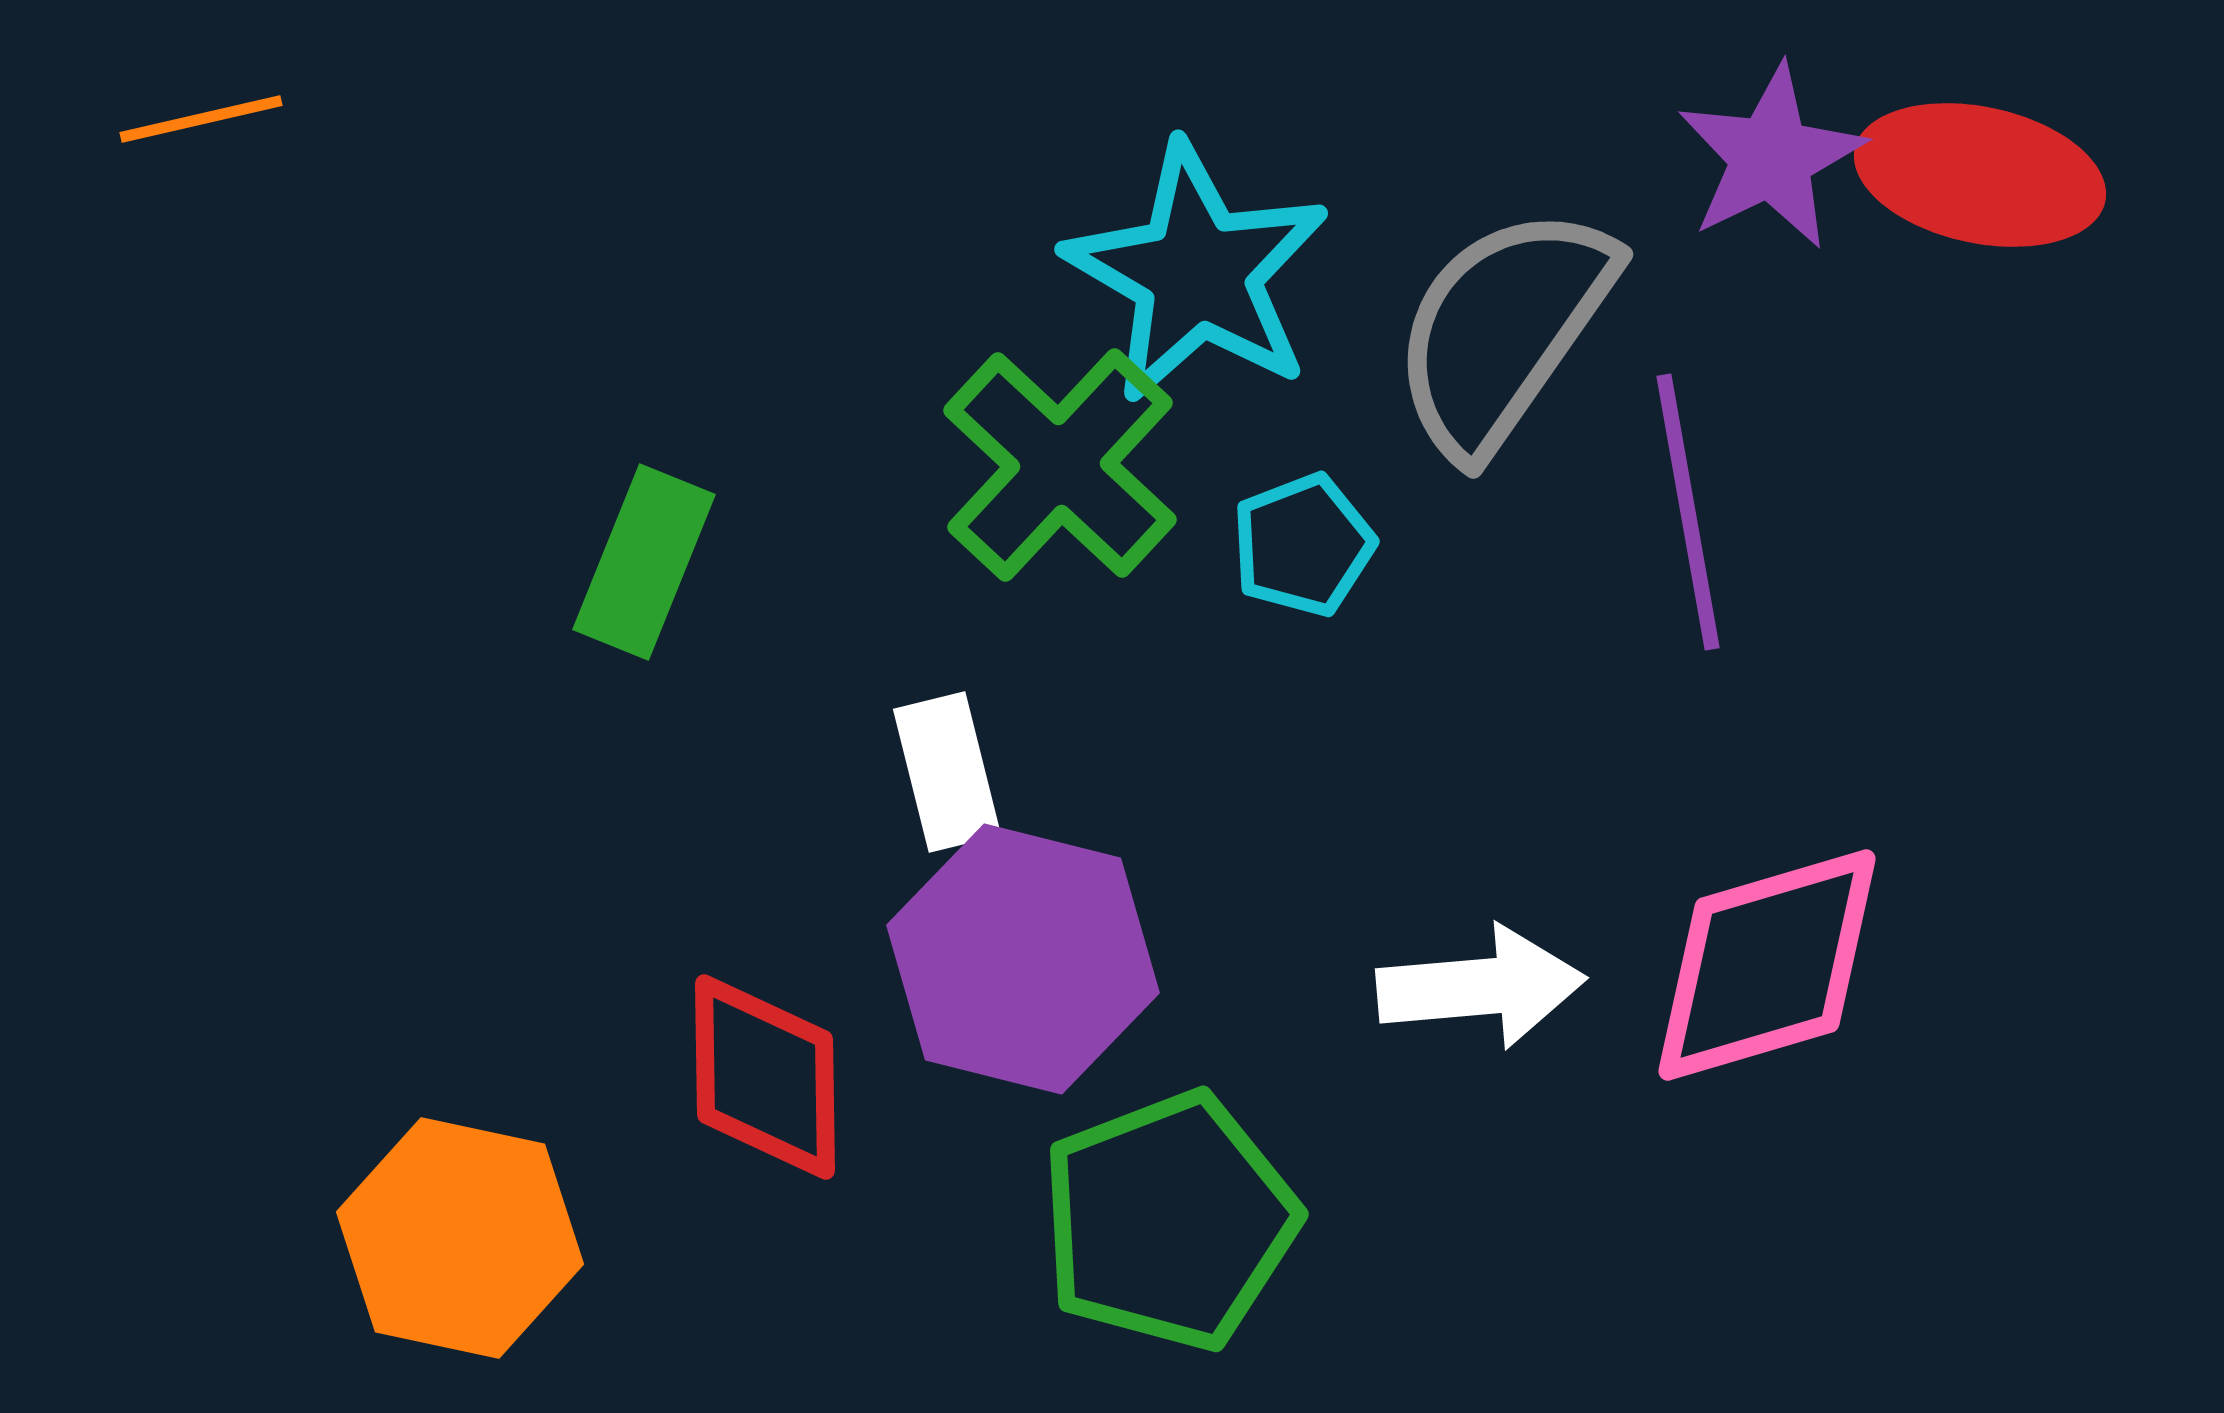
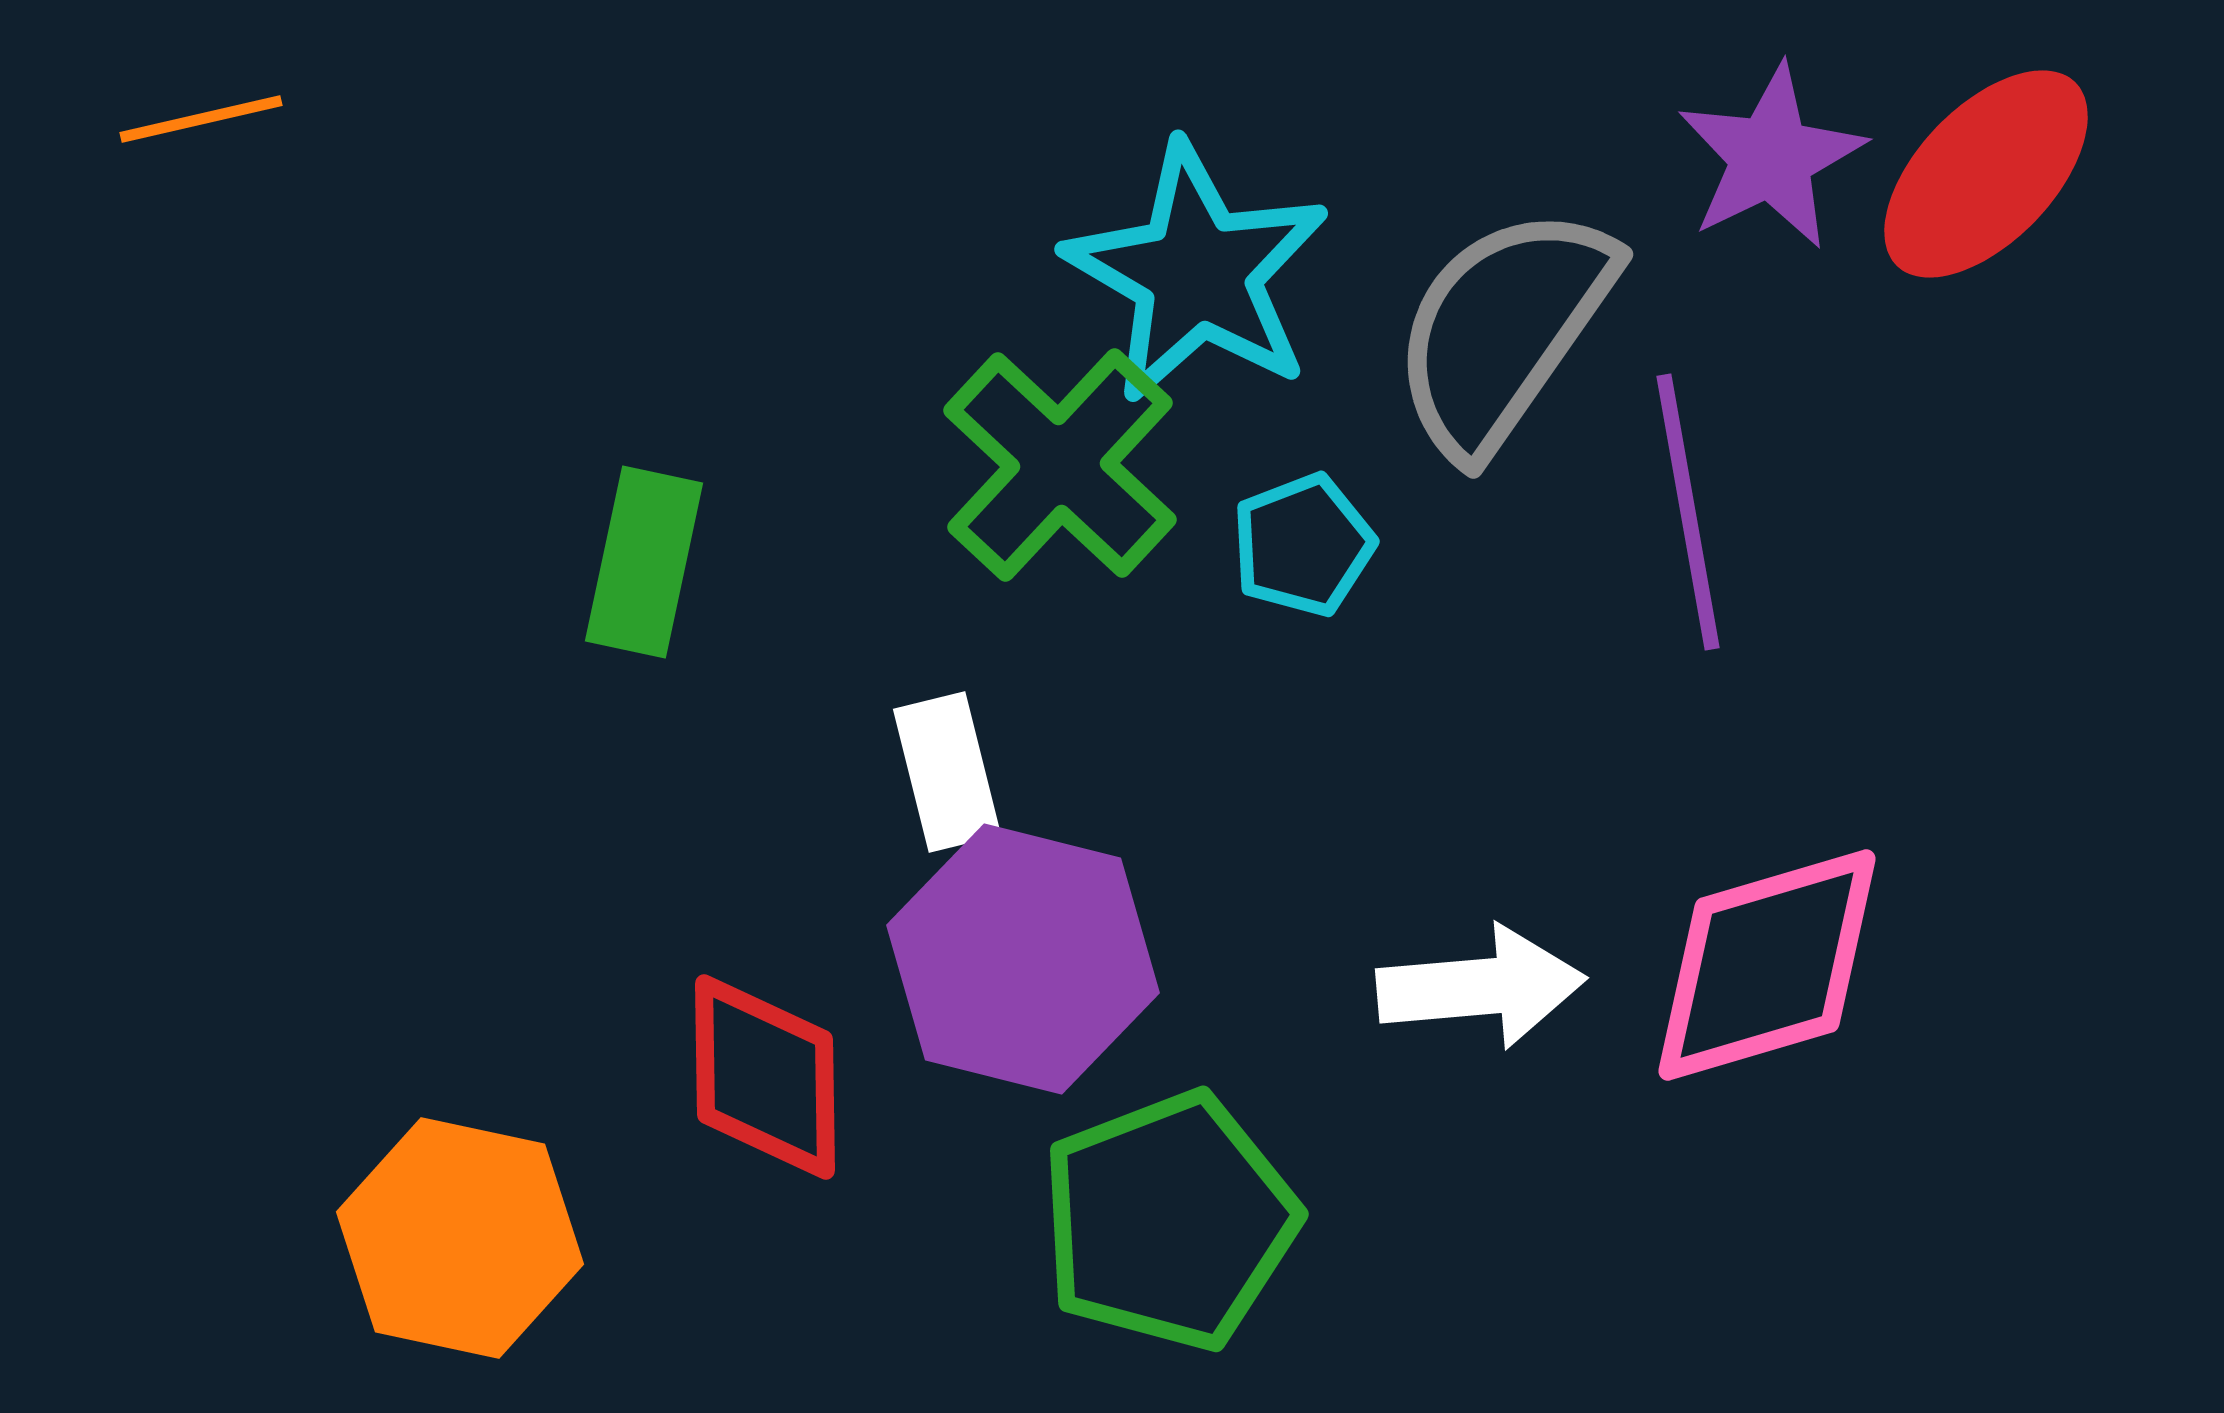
red ellipse: moved 6 px right, 1 px up; rotated 58 degrees counterclockwise
green rectangle: rotated 10 degrees counterclockwise
